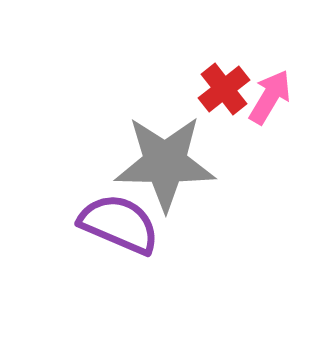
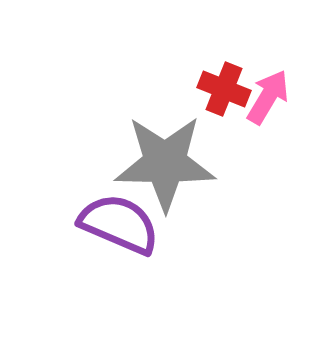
red cross: rotated 30 degrees counterclockwise
pink arrow: moved 2 px left
